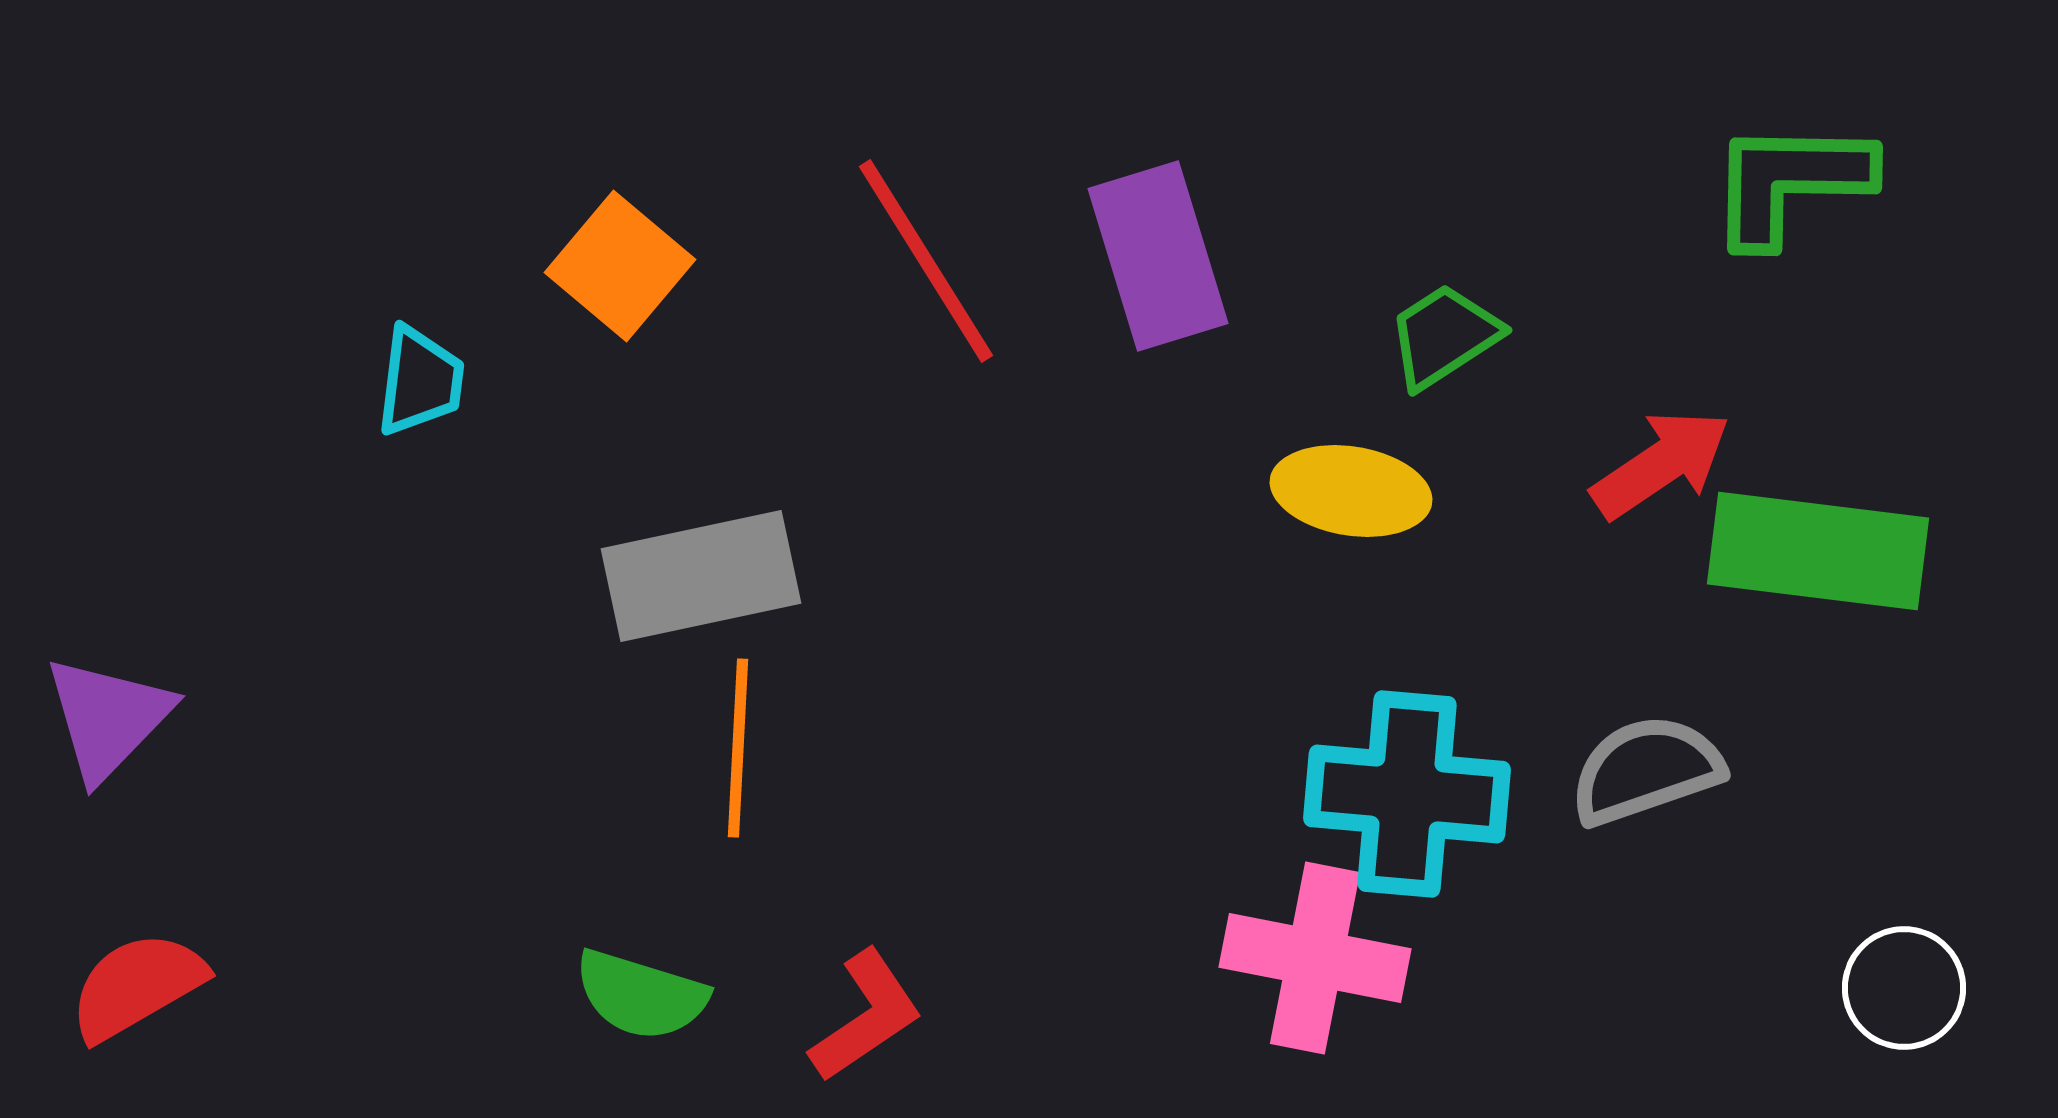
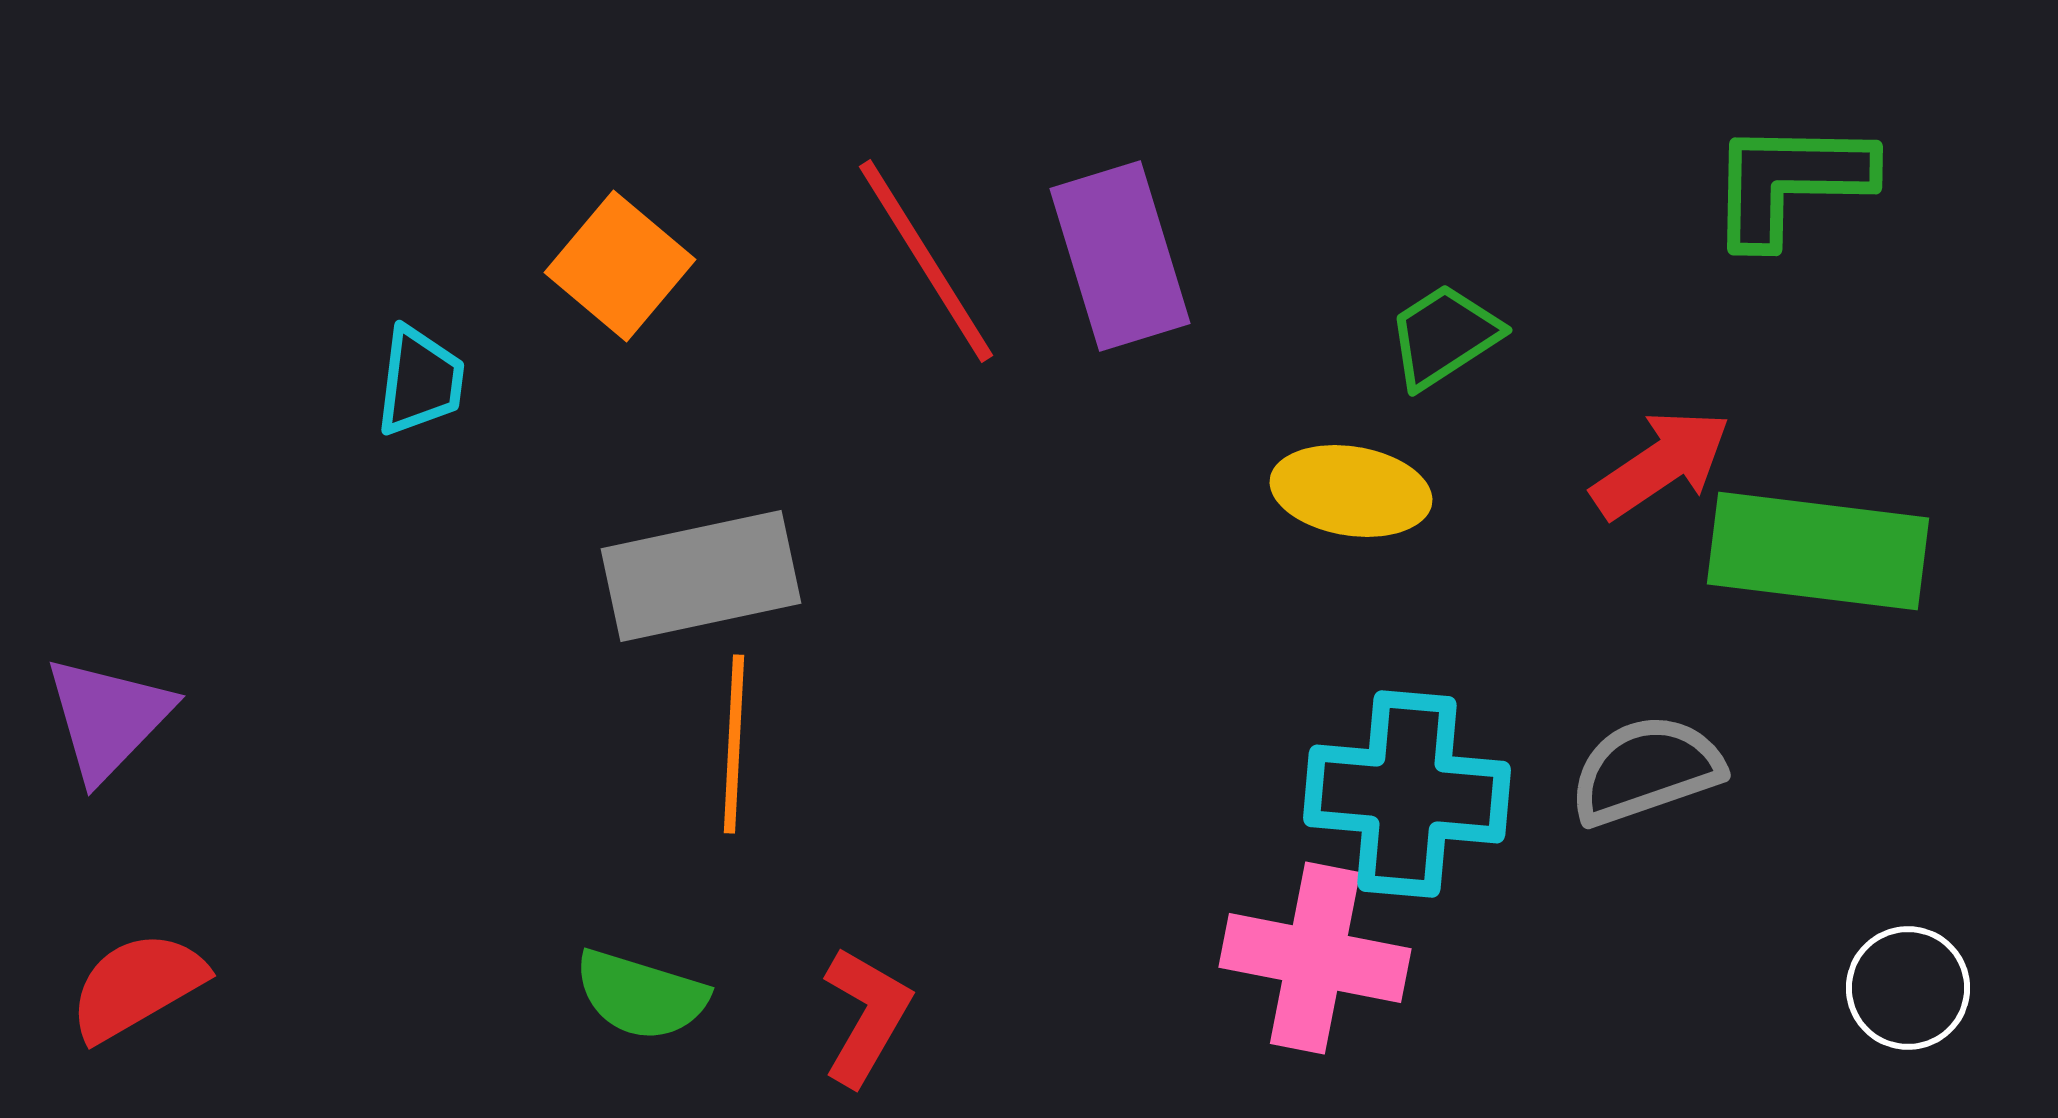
purple rectangle: moved 38 px left
orange line: moved 4 px left, 4 px up
white circle: moved 4 px right
red L-shape: rotated 26 degrees counterclockwise
